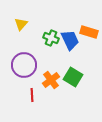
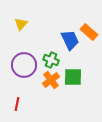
orange rectangle: rotated 24 degrees clockwise
green cross: moved 22 px down
green square: rotated 30 degrees counterclockwise
red line: moved 15 px left, 9 px down; rotated 16 degrees clockwise
